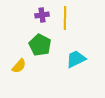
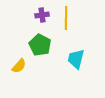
yellow line: moved 1 px right
cyan trapezoid: rotated 50 degrees counterclockwise
